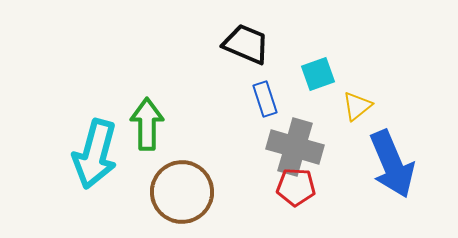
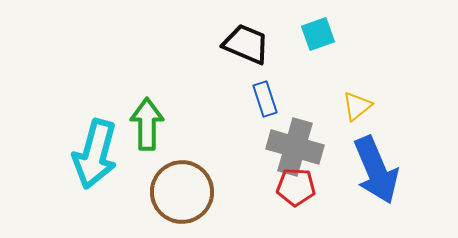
cyan square: moved 40 px up
blue arrow: moved 16 px left, 6 px down
